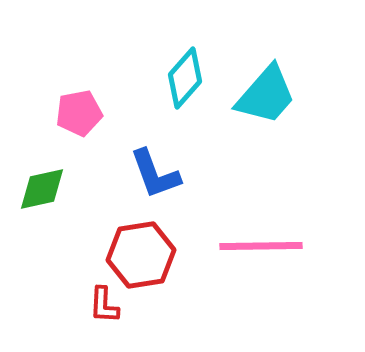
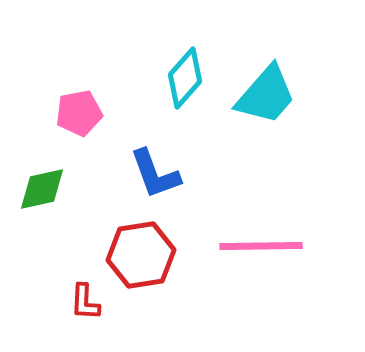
red L-shape: moved 19 px left, 3 px up
